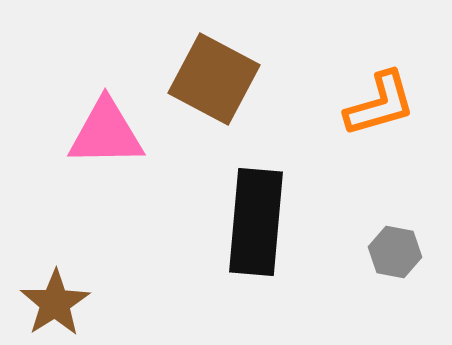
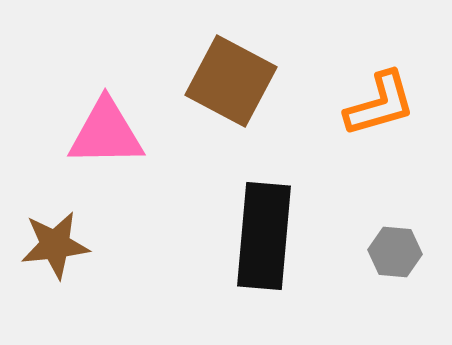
brown square: moved 17 px right, 2 px down
black rectangle: moved 8 px right, 14 px down
gray hexagon: rotated 6 degrees counterclockwise
brown star: moved 58 px up; rotated 26 degrees clockwise
